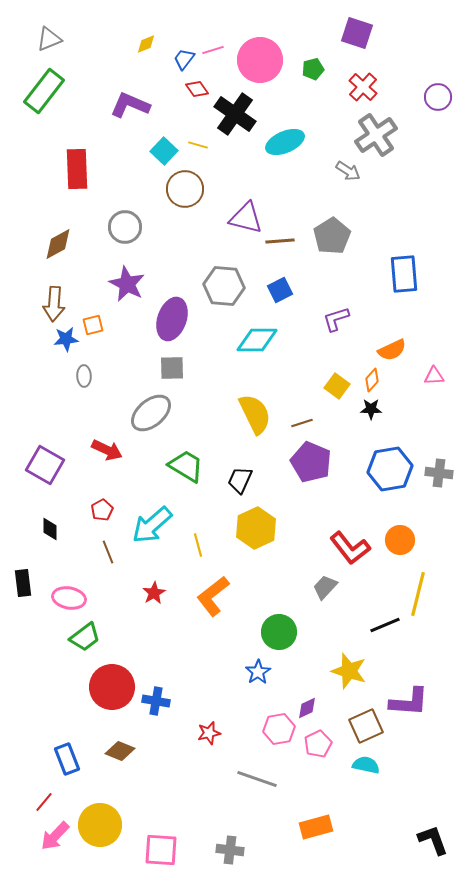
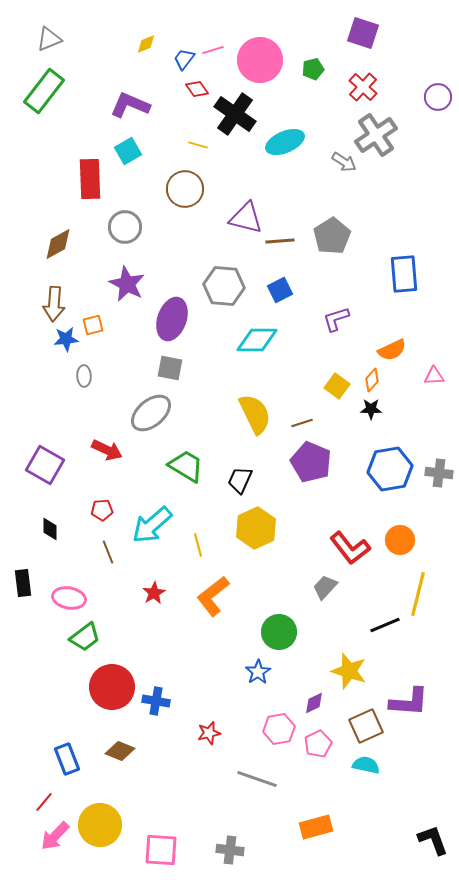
purple square at (357, 33): moved 6 px right
cyan square at (164, 151): moved 36 px left; rotated 16 degrees clockwise
red rectangle at (77, 169): moved 13 px right, 10 px down
gray arrow at (348, 171): moved 4 px left, 9 px up
gray square at (172, 368): moved 2 px left; rotated 12 degrees clockwise
red pentagon at (102, 510): rotated 25 degrees clockwise
purple diamond at (307, 708): moved 7 px right, 5 px up
